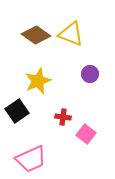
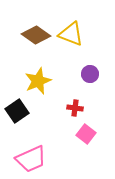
red cross: moved 12 px right, 9 px up
